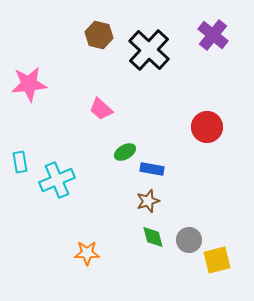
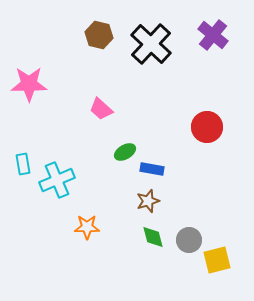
black cross: moved 2 px right, 6 px up
pink star: rotated 6 degrees clockwise
cyan rectangle: moved 3 px right, 2 px down
orange star: moved 26 px up
